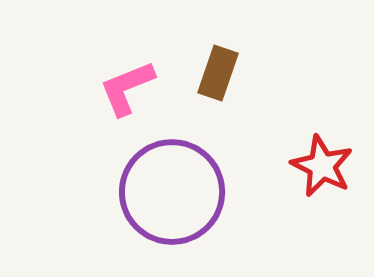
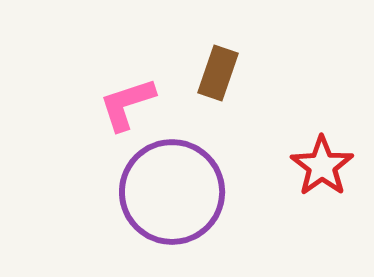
pink L-shape: moved 16 px down; rotated 4 degrees clockwise
red star: rotated 10 degrees clockwise
